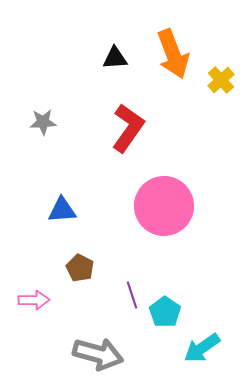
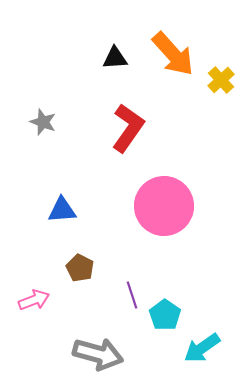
orange arrow: rotated 21 degrees counterclockwise
gray star: rotated 24 degrees clockwise
pink arrow: rotated 20 degrees counterclockwise
cyan pentagon: moved 3 px down
